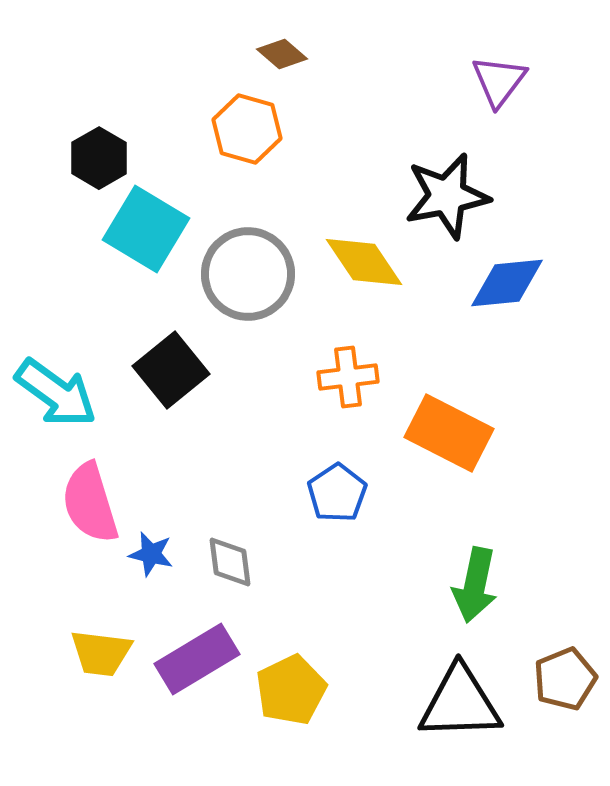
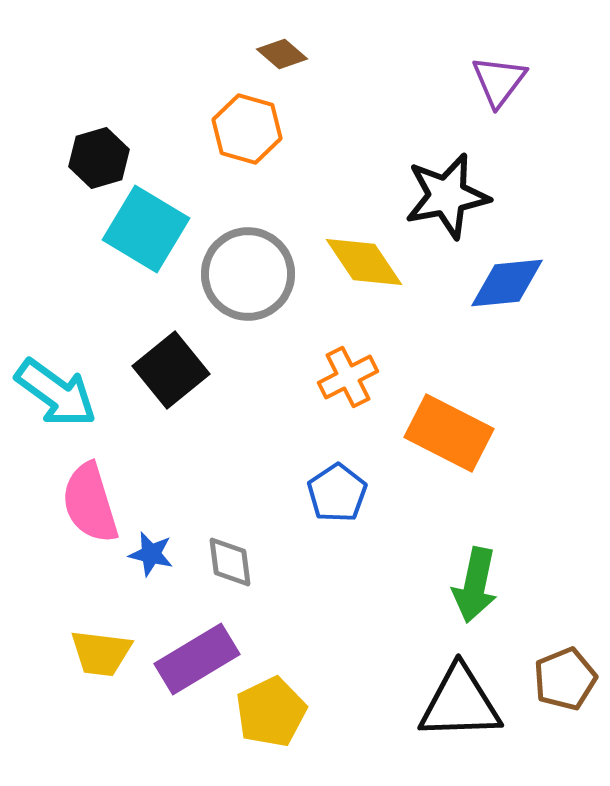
black hexagon: rotated 14 degrees clockwise
orange cross: rotated 20 degrees counterclockwise
yellow pentagon: moved 20 px left, 22 px down
